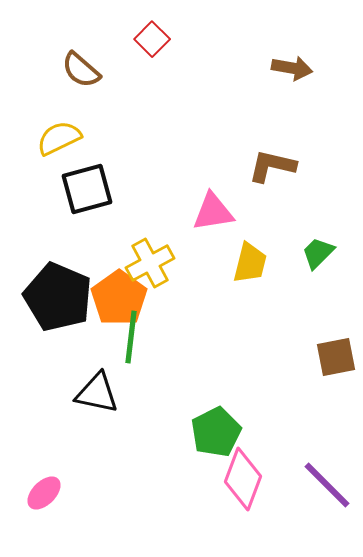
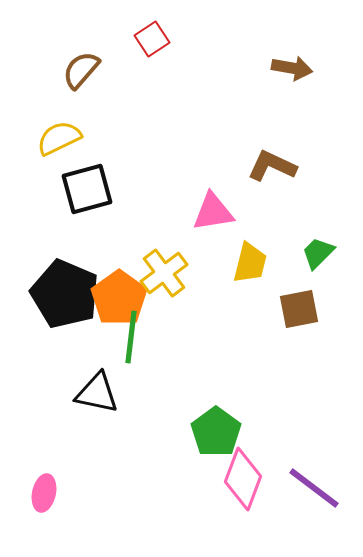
red square: rotated 12 degrees clockwise
brown semicircle: rotated 90 degrees clockwise
brown L-shape: rotated 12 degrees clockwise
yellow cross: moved 14 px right, 10 px down; rotated 9 degrees counterclockwise
black pentagon: moved 7 px right, 3 px up
brown square: moved 37 px left, 48 px up
green pentagon: rotated 9 degrees counterclockwise
purple line: moved 13 px left, 3 px down; rotated 8 degrees counterclockwise
pink ellipse: rotated 33 degrees counterclockwise
